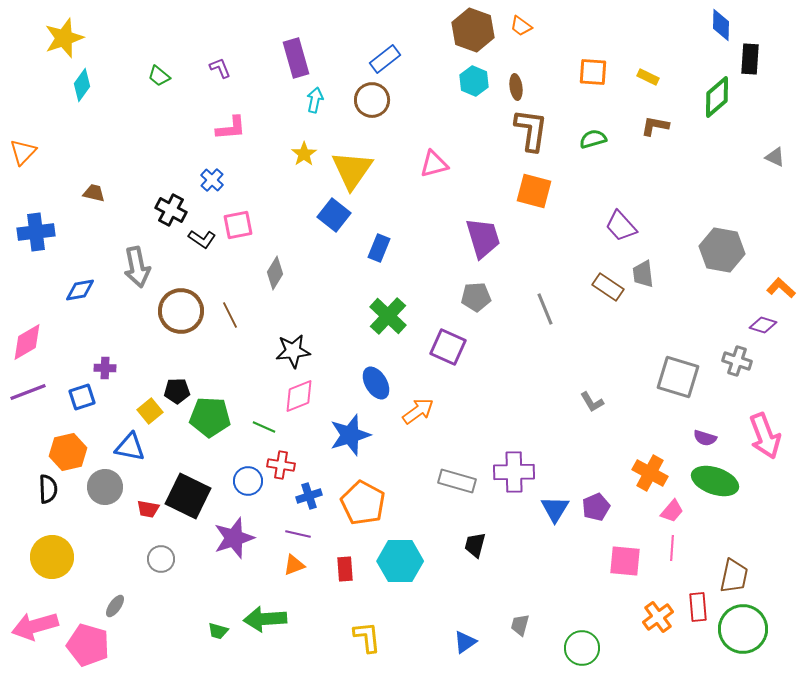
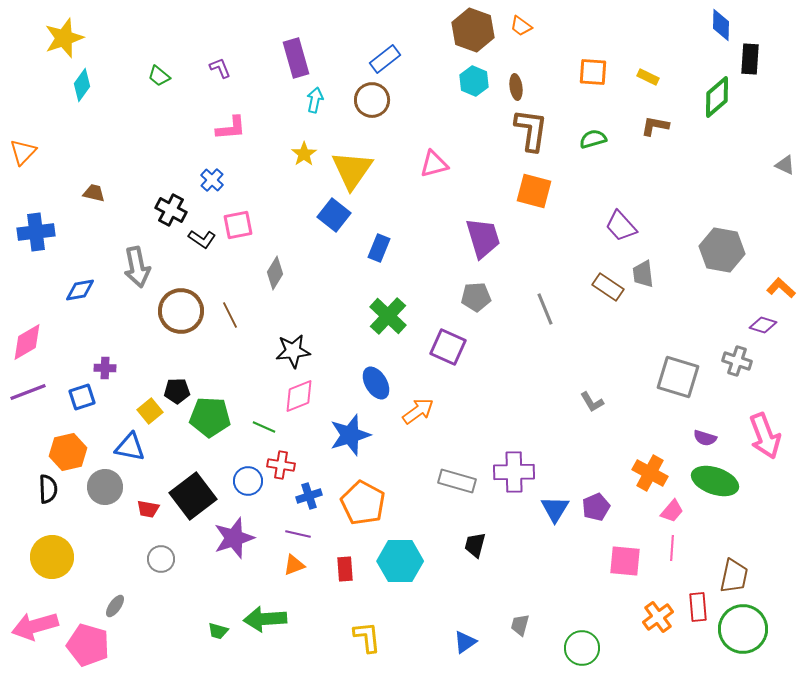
gray triangle at (775, 157): moved 10 px right, 8 px down
black square at (188, 496): moved 5 px right; rotated 27 degrees clockwise
